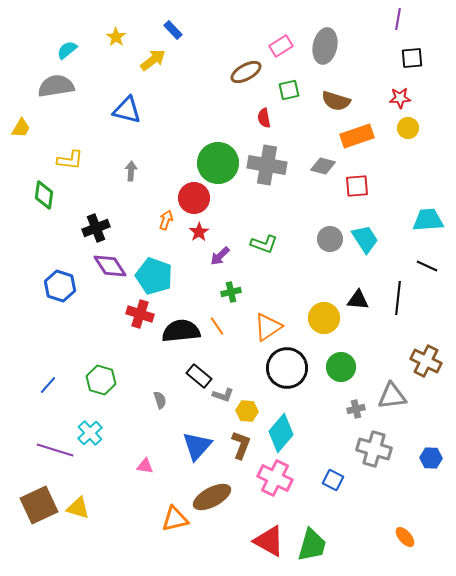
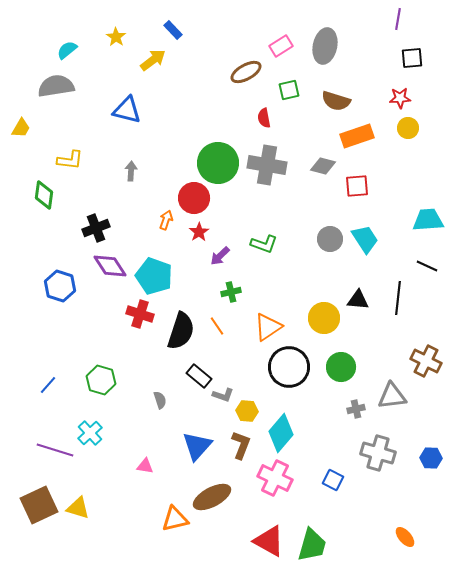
black semicircle at (181, 331): rotated 114 degrees clockwise
black circle at (287, 368): moved 2 px right, 1 px up
gray cross at (374, 449): moved 4 px right, 4 px down
